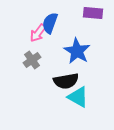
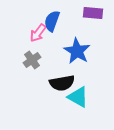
blue semicircle: moved 2 px right, 2 px up
black semicircle: moved 4 px left, 2 px down
